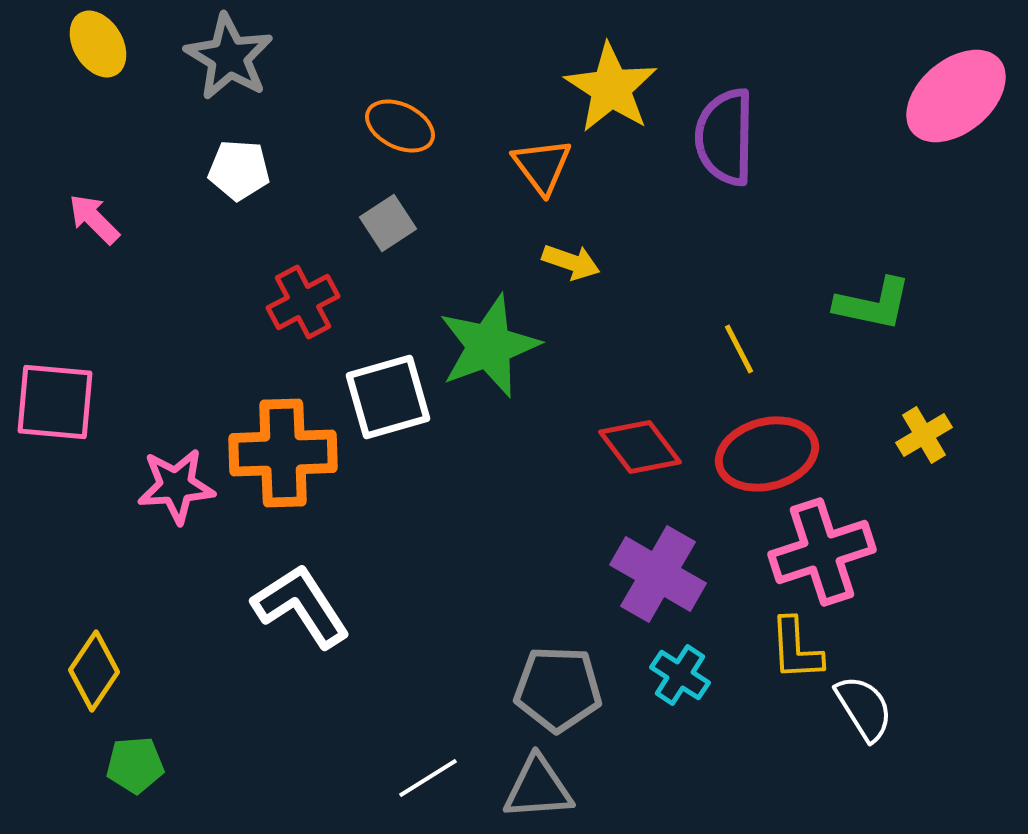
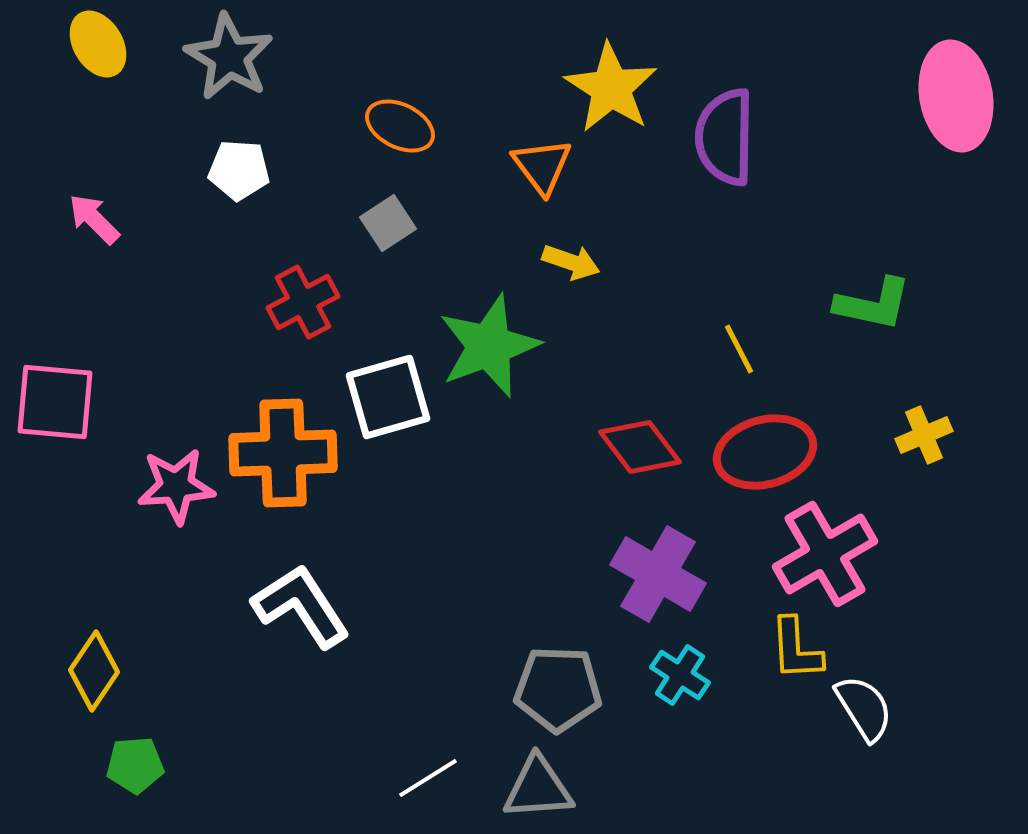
pink ellipse: rotated 60 degrees counterclockwise
yellow cross: rotated 8 degrees clockwise
red ellipse: moved 2 px left, 2 px up
pink cross: moved 3 px right, 2 px down; rotated 12 degrees counterclockwise
